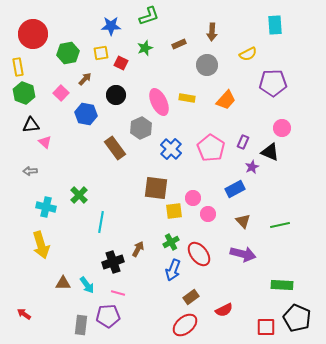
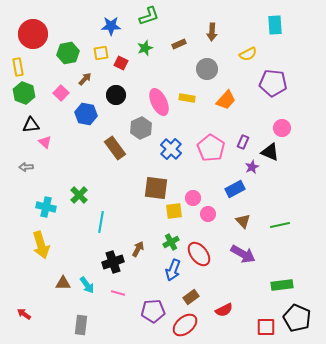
gray circle at (207, 65): moved 4 px down
purple pentagon at (273, 83): rotated 8 degrees clockwise
gray arrow at (30, 171): moved 4 px left, 4 px up
purple arrow at (243, 254): rotated 15 degrees clockwise
green rectangle at (282, 285): rotated 10 degrees counterclockwise
purple pentagon at (108, 316): moved 45 px right, 5 px up
